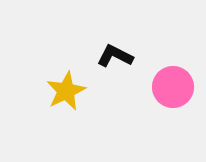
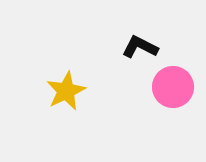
black L-shape: moved 25 px right, 9 px up
